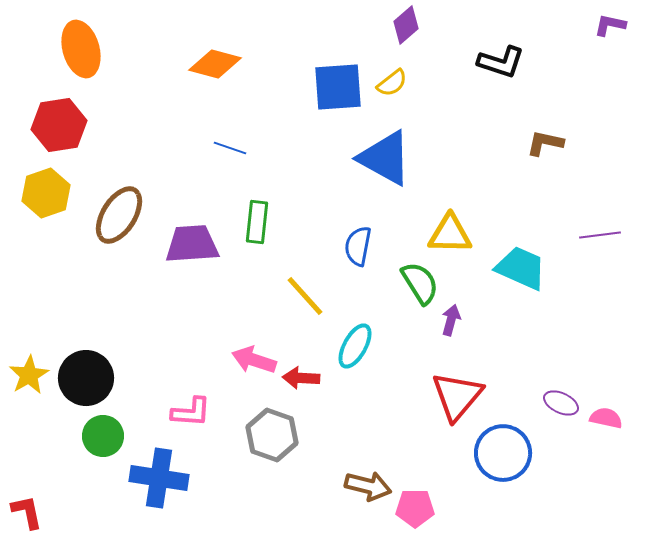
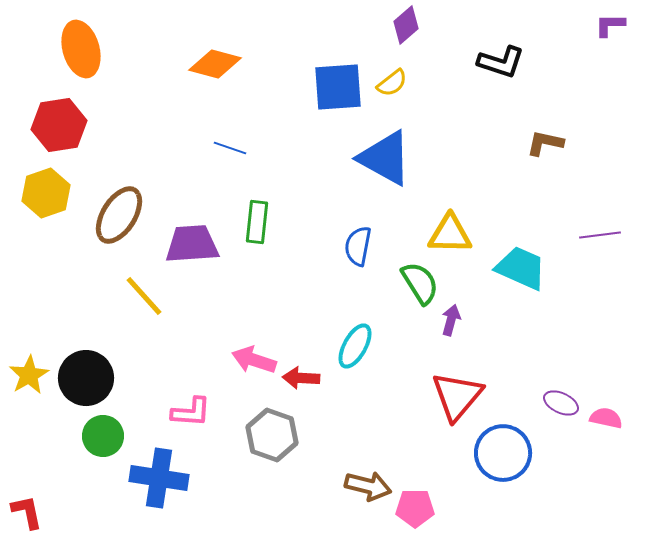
purple L-shape: rotated 12 degrees counterclockwise
yellow line: moved 161 px left
